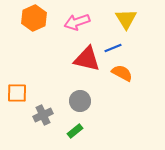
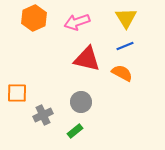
yellow triangle: moved 1 px up
blue line: moved 12 px right, 2 px up
gray circle: moved 1 px right, 1 px down
